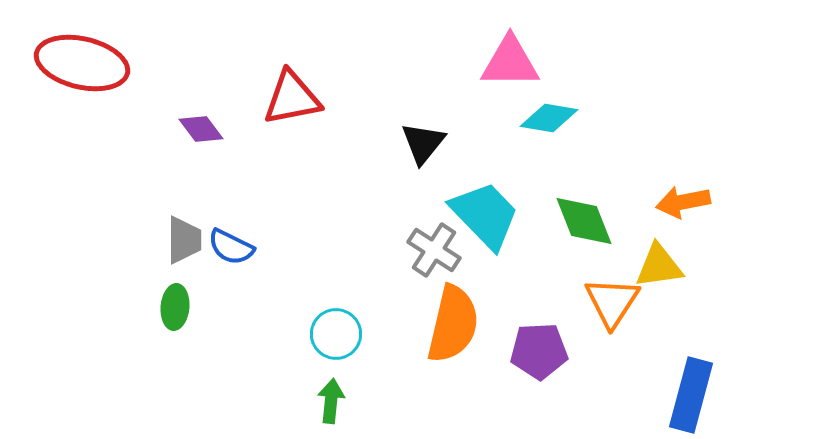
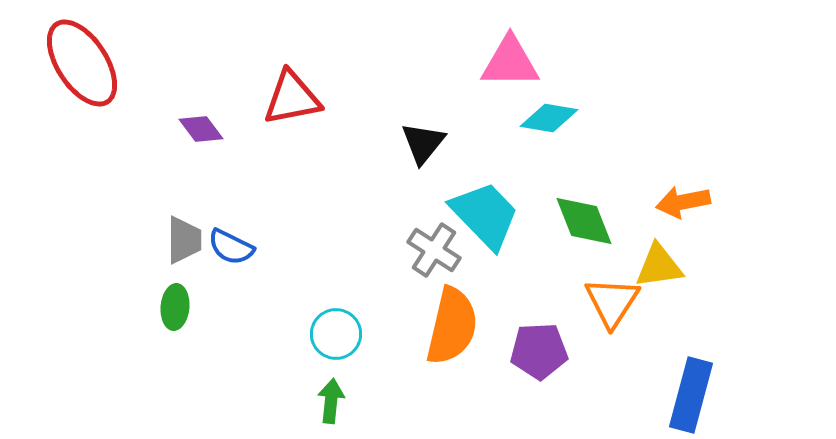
red ellipse: rotated 44 degrees clockwise
orange semicircle: moved 1 px left, 2 px down
